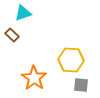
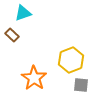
yellow hexagon: rotated 25 degrees counterclockwise
